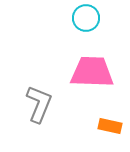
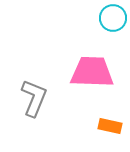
cyan circle: moved 27 px right
gray L-shape: moved 5 px left, 6 px up
